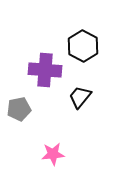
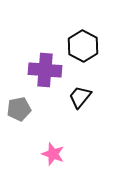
pink star: rotated 25 degrees clockwise
